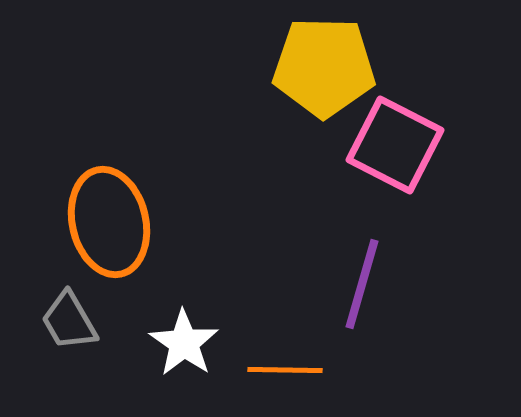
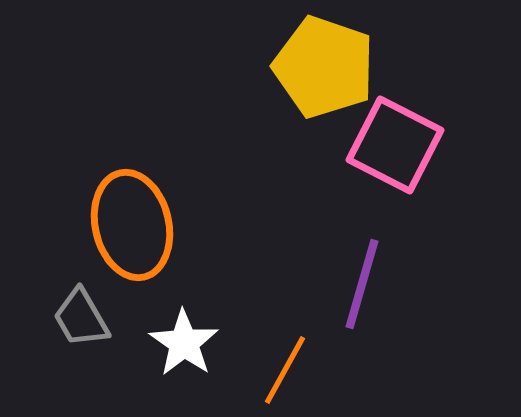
yellow pentagon: rotated 18 degrees clockwise
orange ellipse: moved 23 px right, 3 px down
gray trapezoid: moved 12 px right, 3 px up
orange line: rotated 62 degrees counterclockwise
